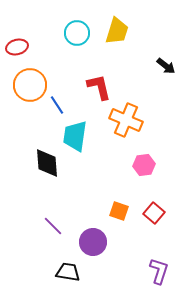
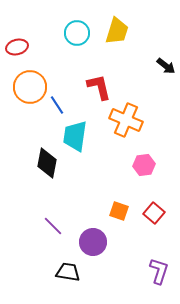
orange circle: moved 2 px down
black diamond: rotated 16 degrees clockwise
